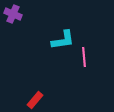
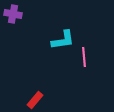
purple cross: rotated 12 degrees counterclockwise
